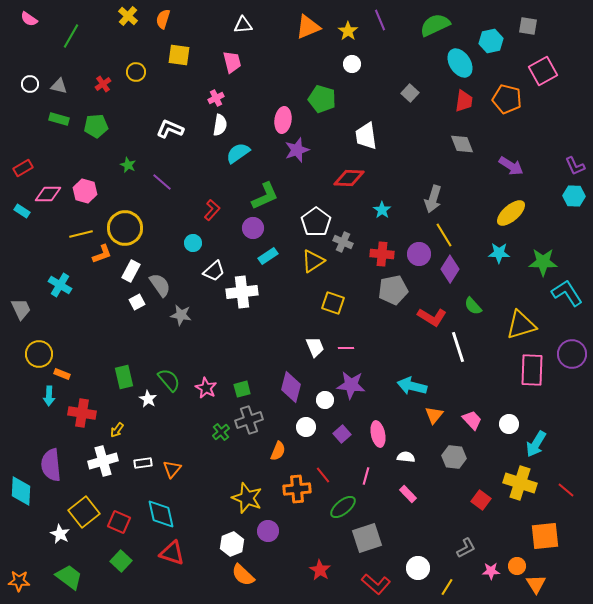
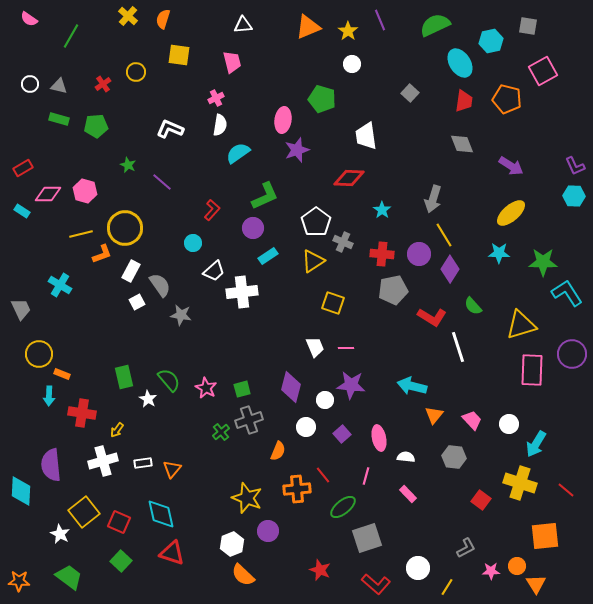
pink ellipse at (378, 434): moved 1 px right, 4 px down
red star at (320, 570): rotated 10 degrees counterclockwise
